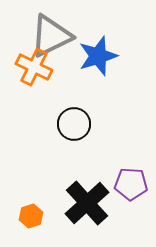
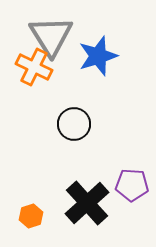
gray triangle: rotated 36 degrees counterclockwise
purple pentagon: moved 1 px right, 1 px down
